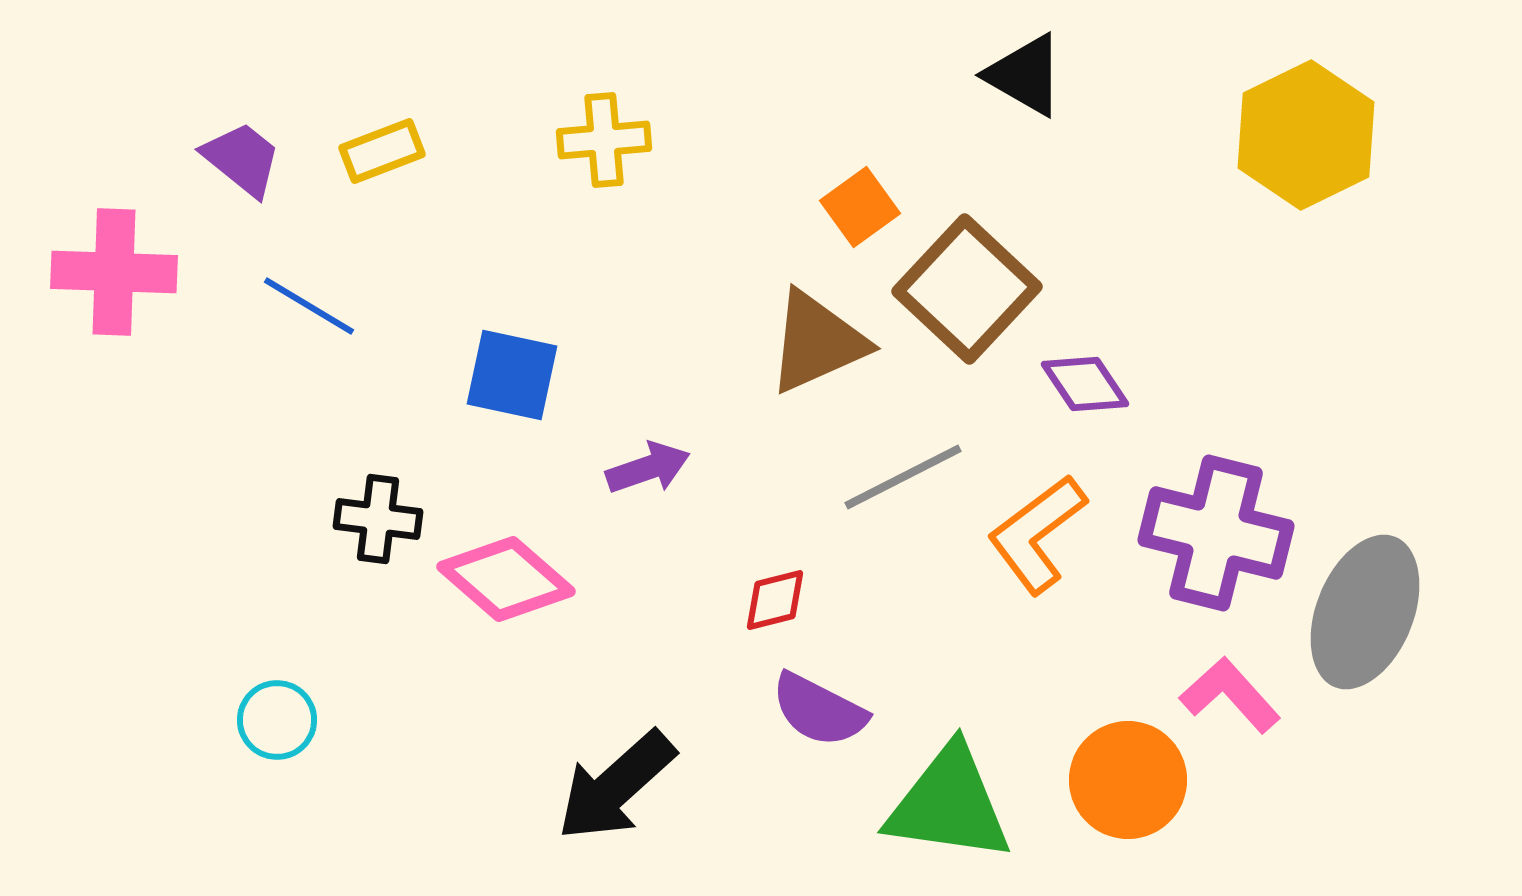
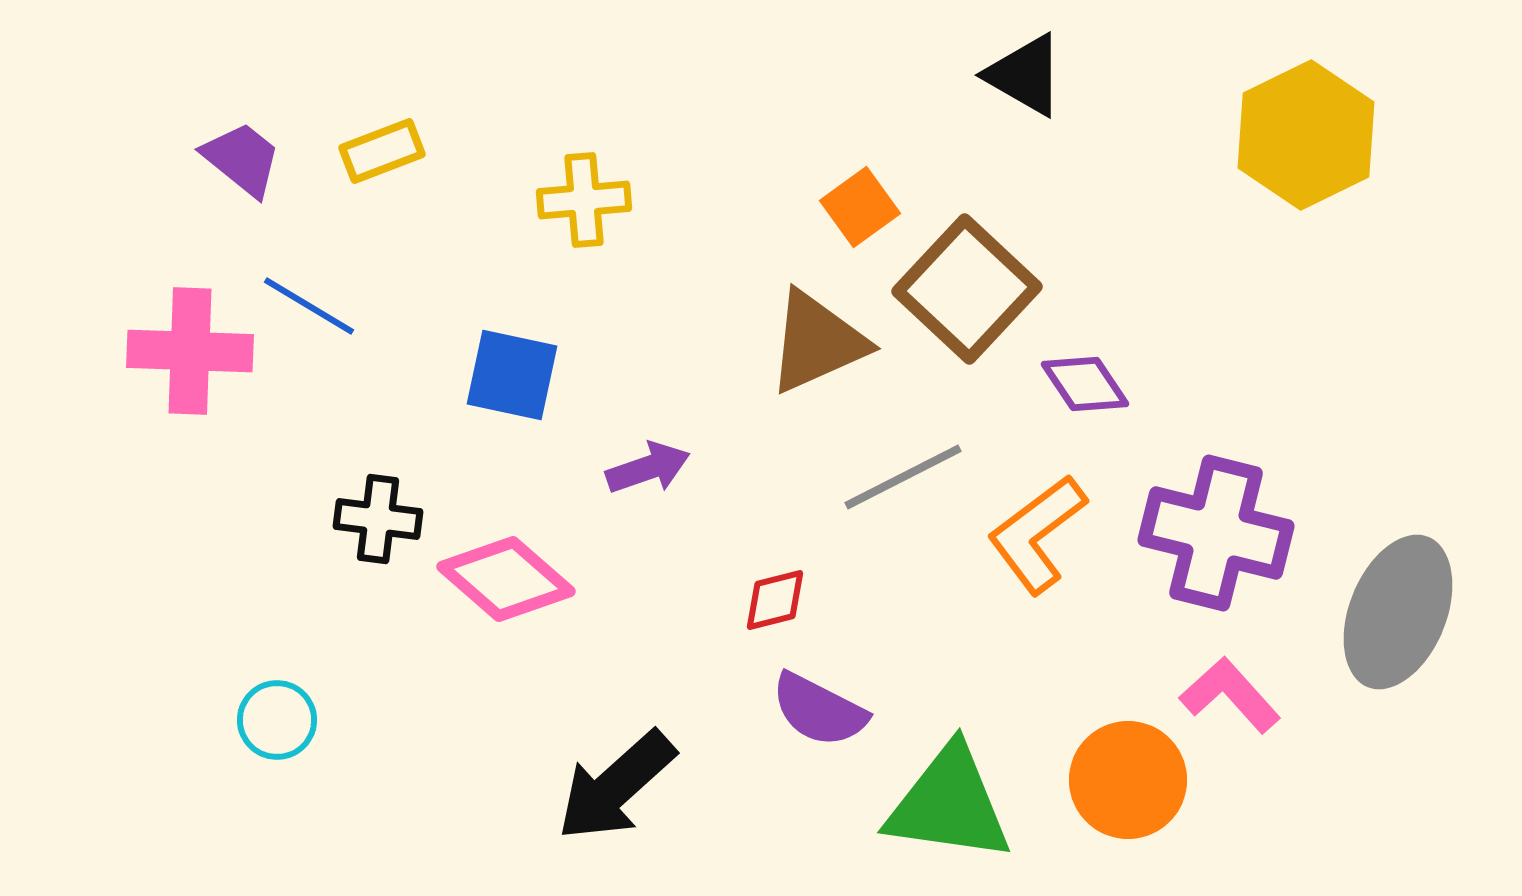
yellow cross: moved 20 px left, 60 px down
pink cross: moved 76 px right, 79 px down
gray ellipse: moved 33 px right
